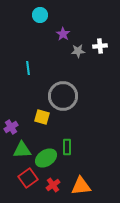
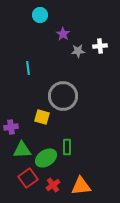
purple cross: rotated 24 degrees clockwise
